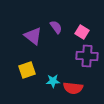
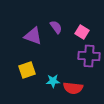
purple triangle: rotated 18 degrees counterclockwise
purple cross: moved 2 px right
